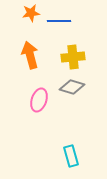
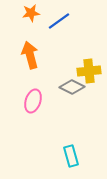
blue line: rotated 35 degrees counterclockwise
yellow cross: moved 16 px right, 14 px down
gray diamond: rotated 10 degrees clockwise
pink ellipse: moved 6 px left, 1 px down
